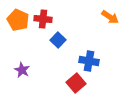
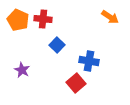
blue square: moved 1 px left, 5 px down
